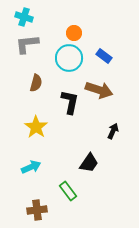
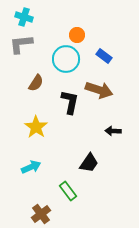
orange circle: moved 3 px right, 2 px down
gray L-shape: moved 6 px left
cyan circle: moved 3 px left, 1 px down
brown semicircle: rotated 18 degrees clockwise
black arrow: rotated 112 degrees counterclockwise
brown cross: moved 4 px right, 4 px down; rotated 30 degrees counterclockwise
